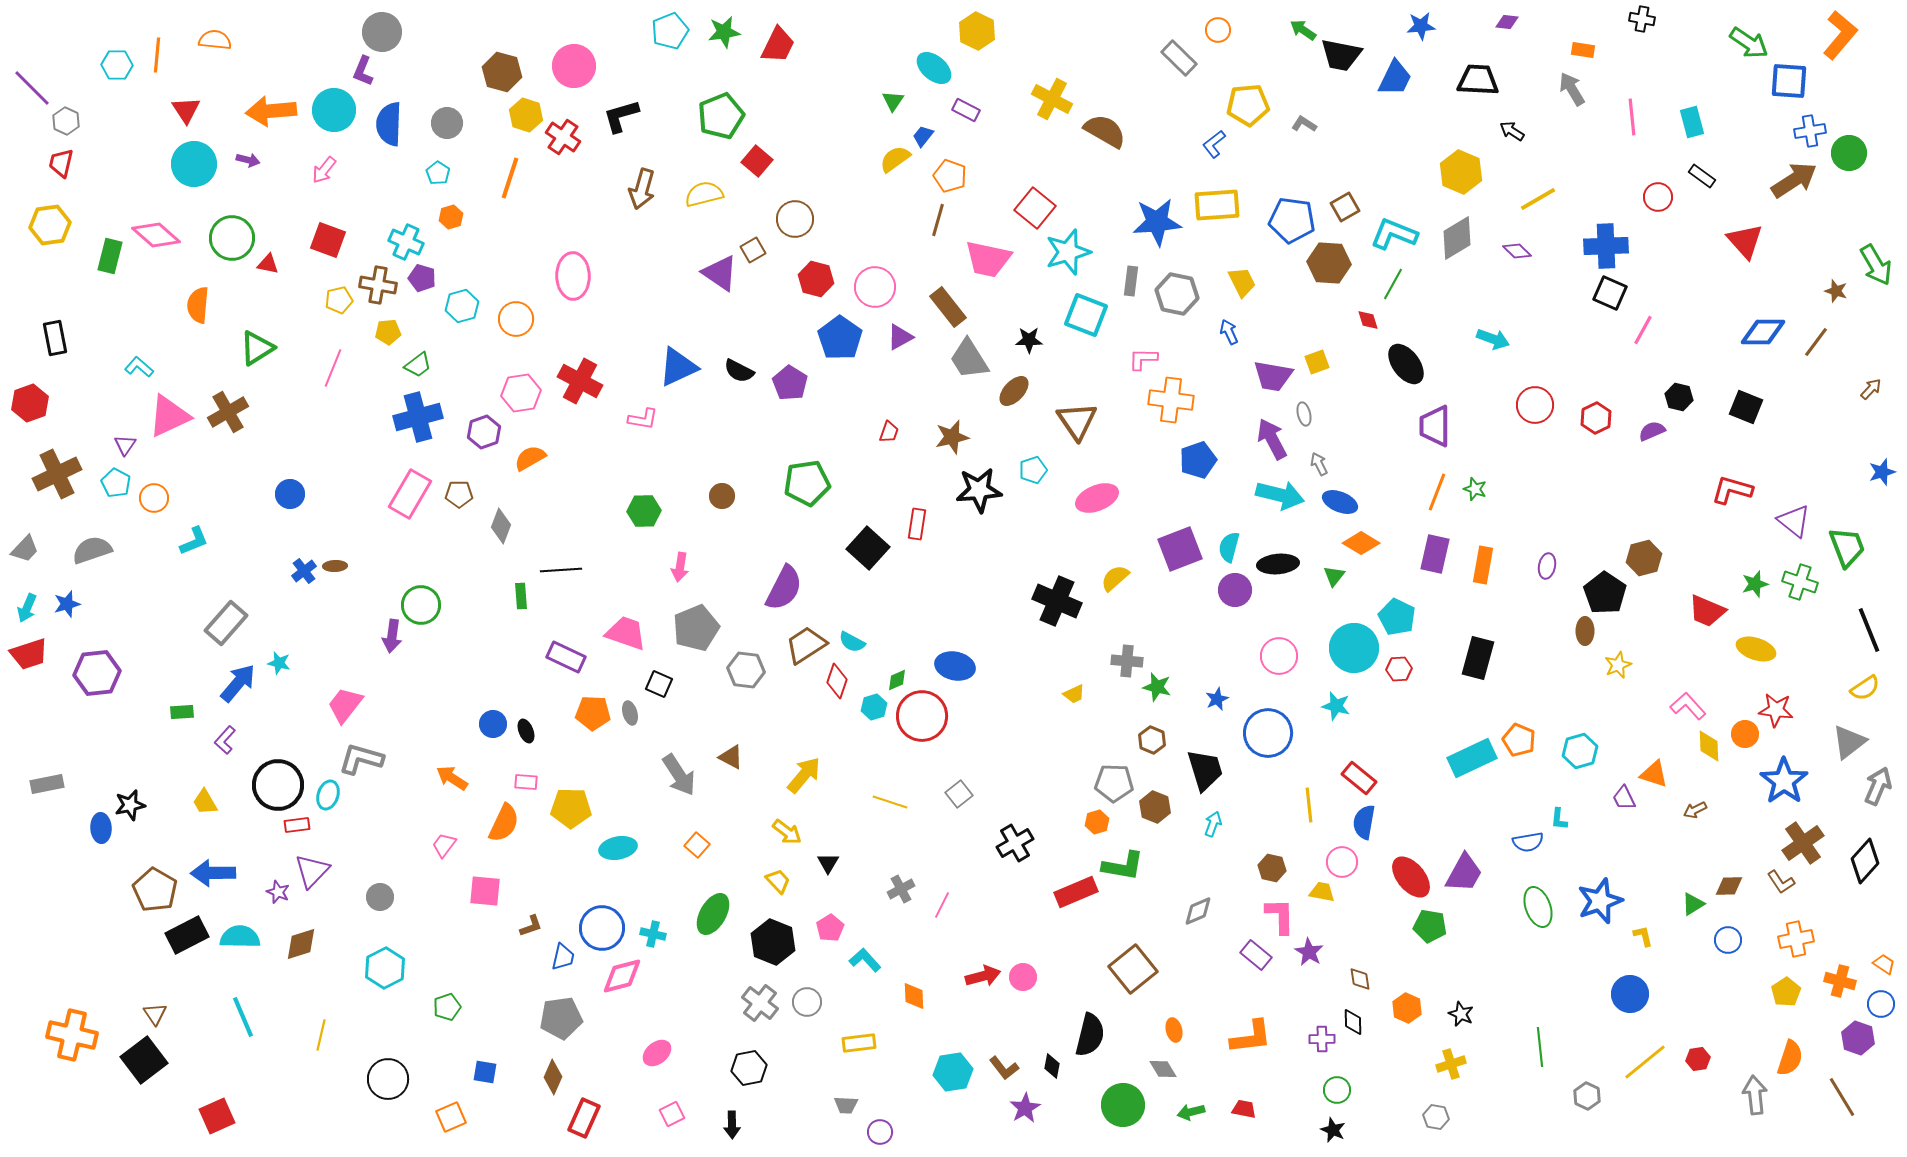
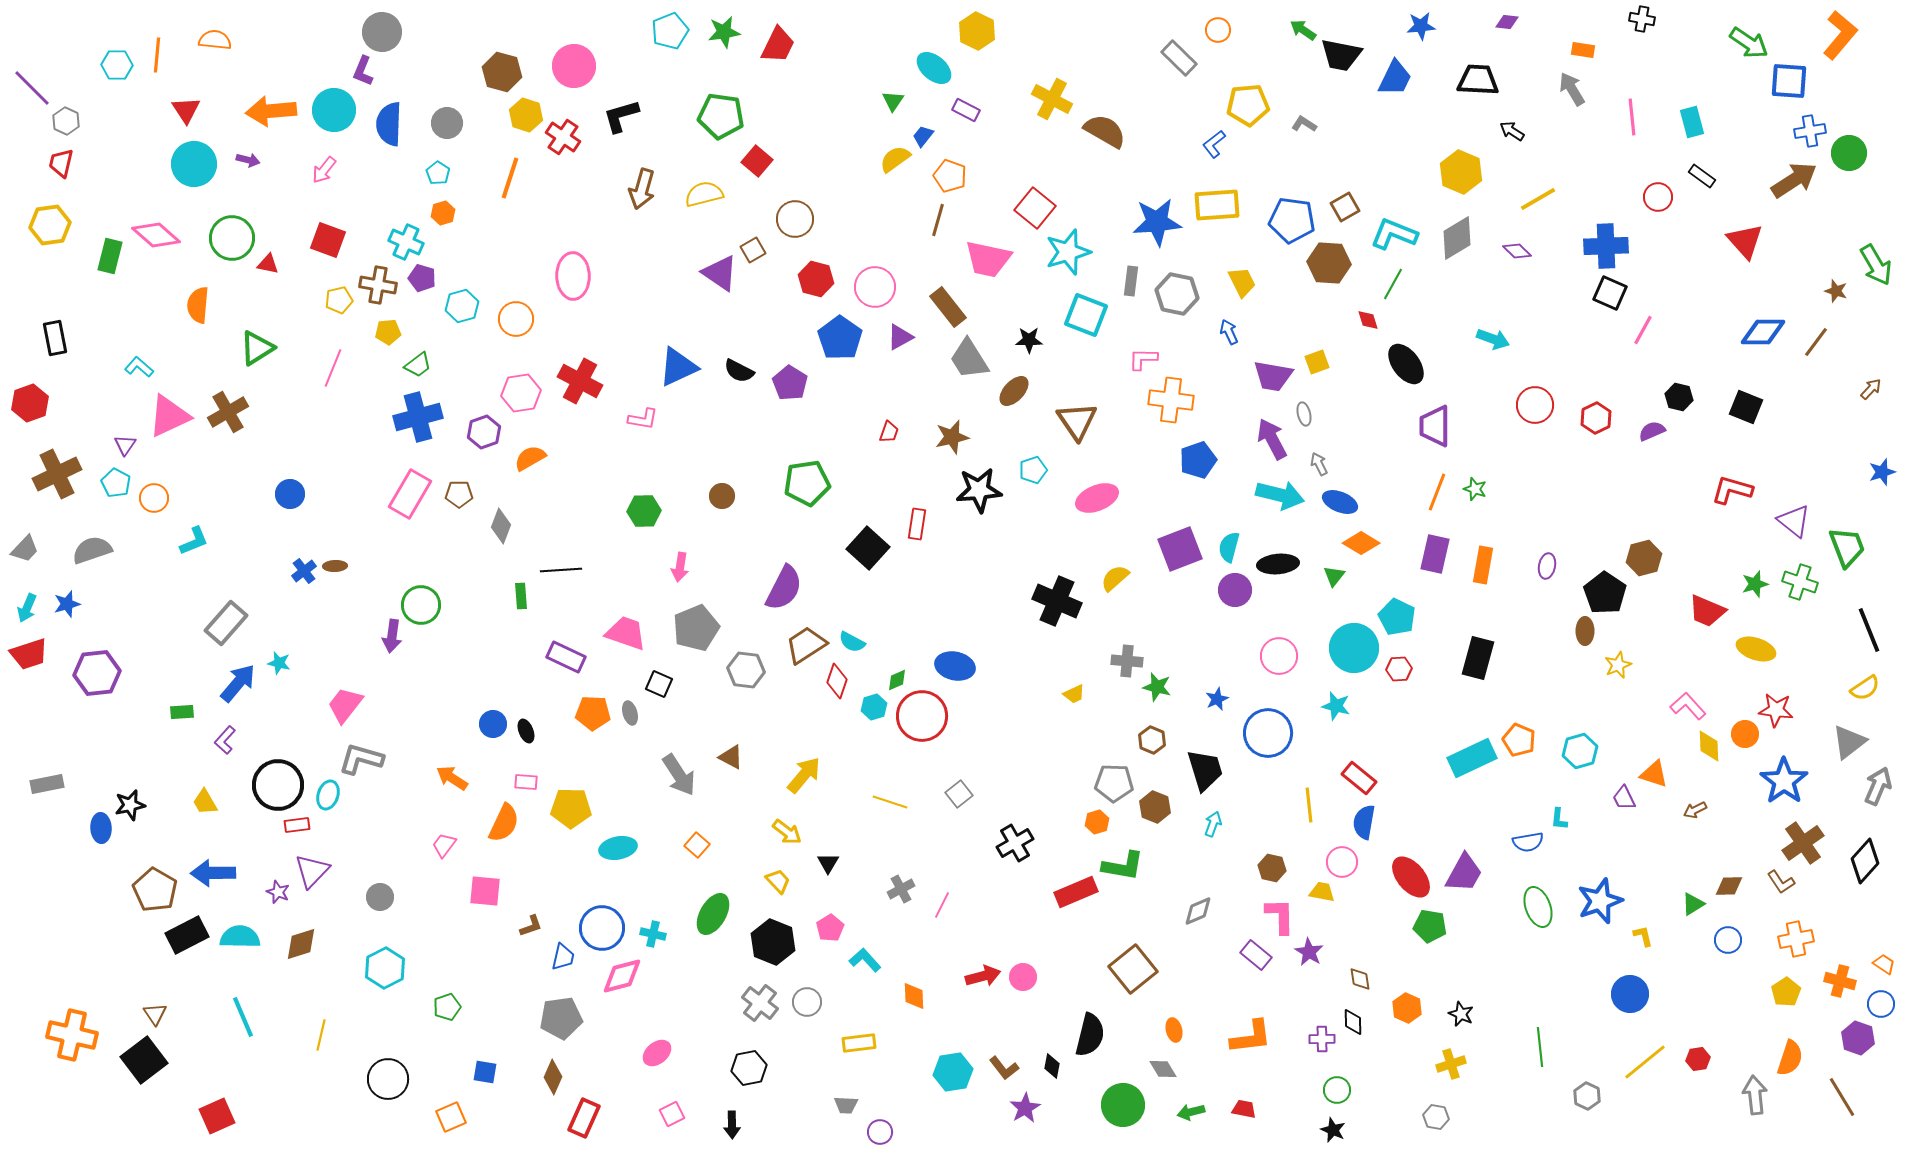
green pentagon at (721, 116): rotated 30 degrees clockwise
orange hexagon at (451, 217): moved 8 px left, 4 px up
